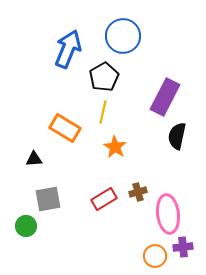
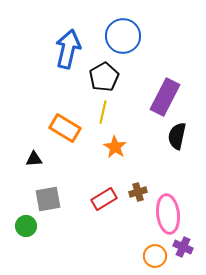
blue arrow: rotated 9 degrees counterclockwise
purple cross: rotated 30 degrees clockwise
